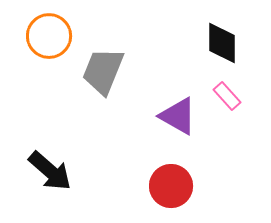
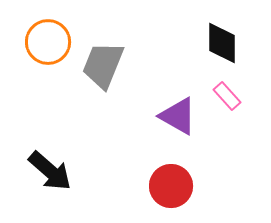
orange circle: moved 1 px left, 6 px down
gray trapezoid: moved 6 px up
